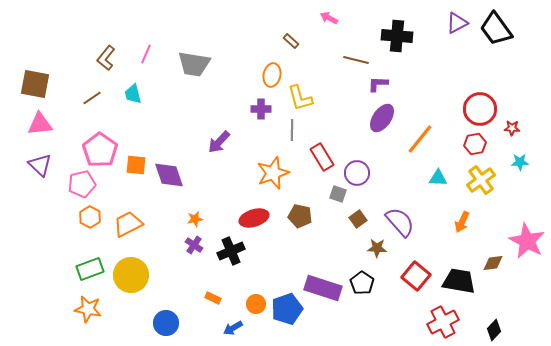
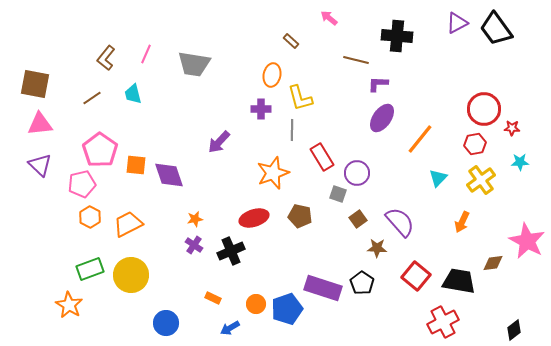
pink arrow at (329, 18): rotated 12 degrees clockwise
red circle at (480, 109): moved 4 px right
cyan triangle at (438, 178): rotated 48 degrees counterclockwise
orange star at (88, 309): moved 19 px left, 4 px up; rotated 20 degrees clockwise
blue arrow at (233, 328): moved 3 px left
black diamond at (494, 330): moved 20 px right; rotated 10 degrees clockwise
